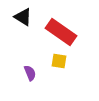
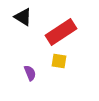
red rectangle: rotated 68 degrees counterclockwise
